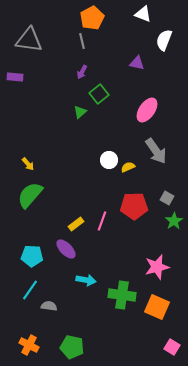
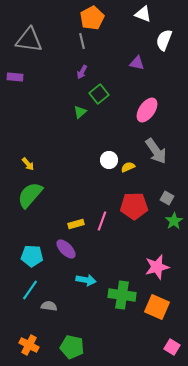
yellow rectangle: rotated 21 degrees clockwise
